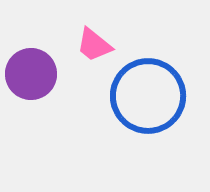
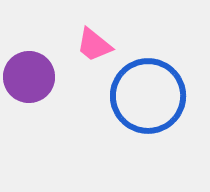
purple circle: moved 2 px left, 3 px down
